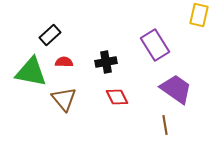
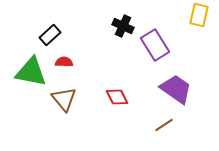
black cross: moved 17 px right, 36 px up; rotated 35 degrees clockwise
brown line: moved 1 px left; rotated 66 degrees clockwise
